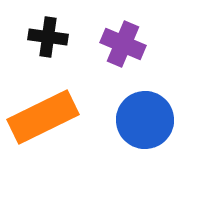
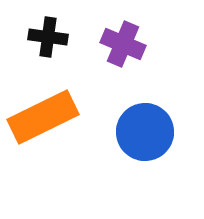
blue circle: moved 12 px down
